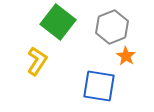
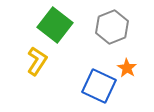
green square: moved 3 px left, 3 px down
orange star: moved 1 px right, 12 px down
blue square: rotated 16 degrees clockwise
